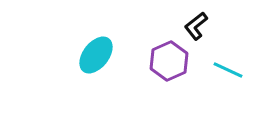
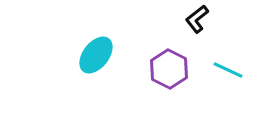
black L-shape: moved 1 px right, 7 px up
purple hexagon: moved 8 px down; rotated 9 degrees counterclockwise
